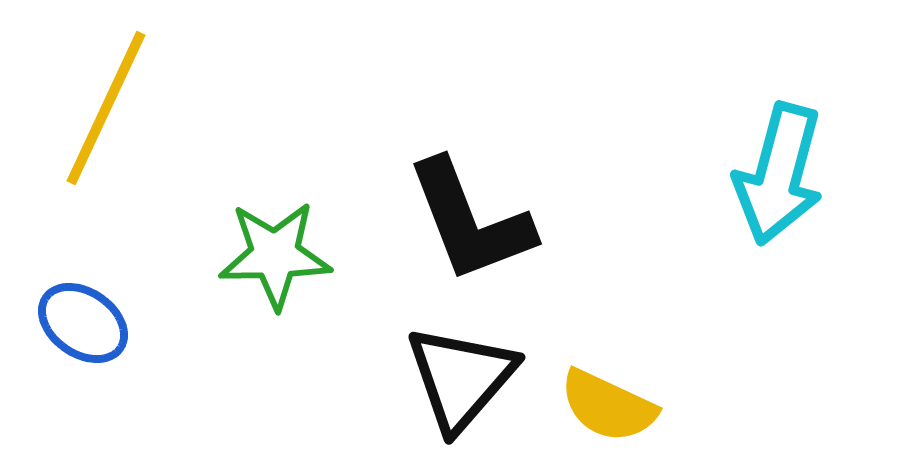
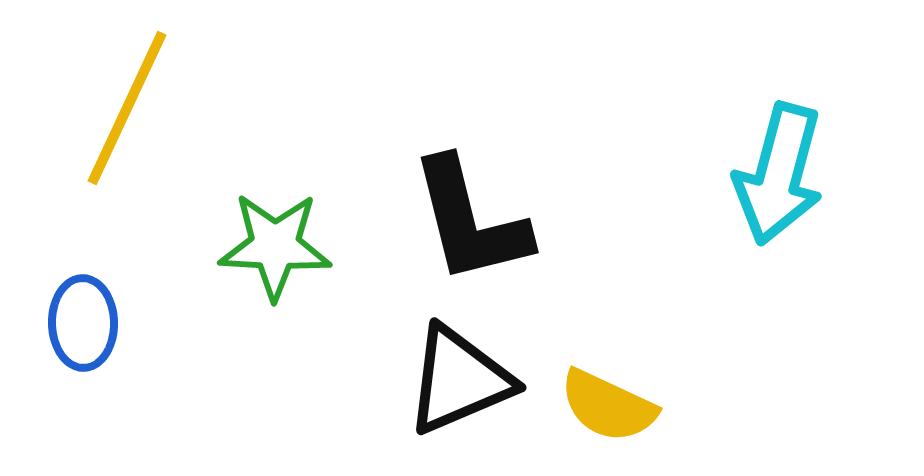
yellow line: moved 21 px right
black L-shape: rotated 7 degrees clockwise
green star: moved 9 px up; rotated 4 degrees clockwise
blue ellipse: rotated 54 degrees clockwise
black triangle: moved 2 px left, 2 px down; rotated 26 degrees clockwise
